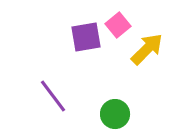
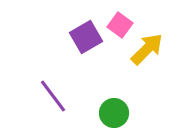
pink square: moved 2 px right; rotated 15 degrees counterclockwise
purple square: rotated 20 degrees counterclockwise
green circle: moved 1 px left, 1 px up
